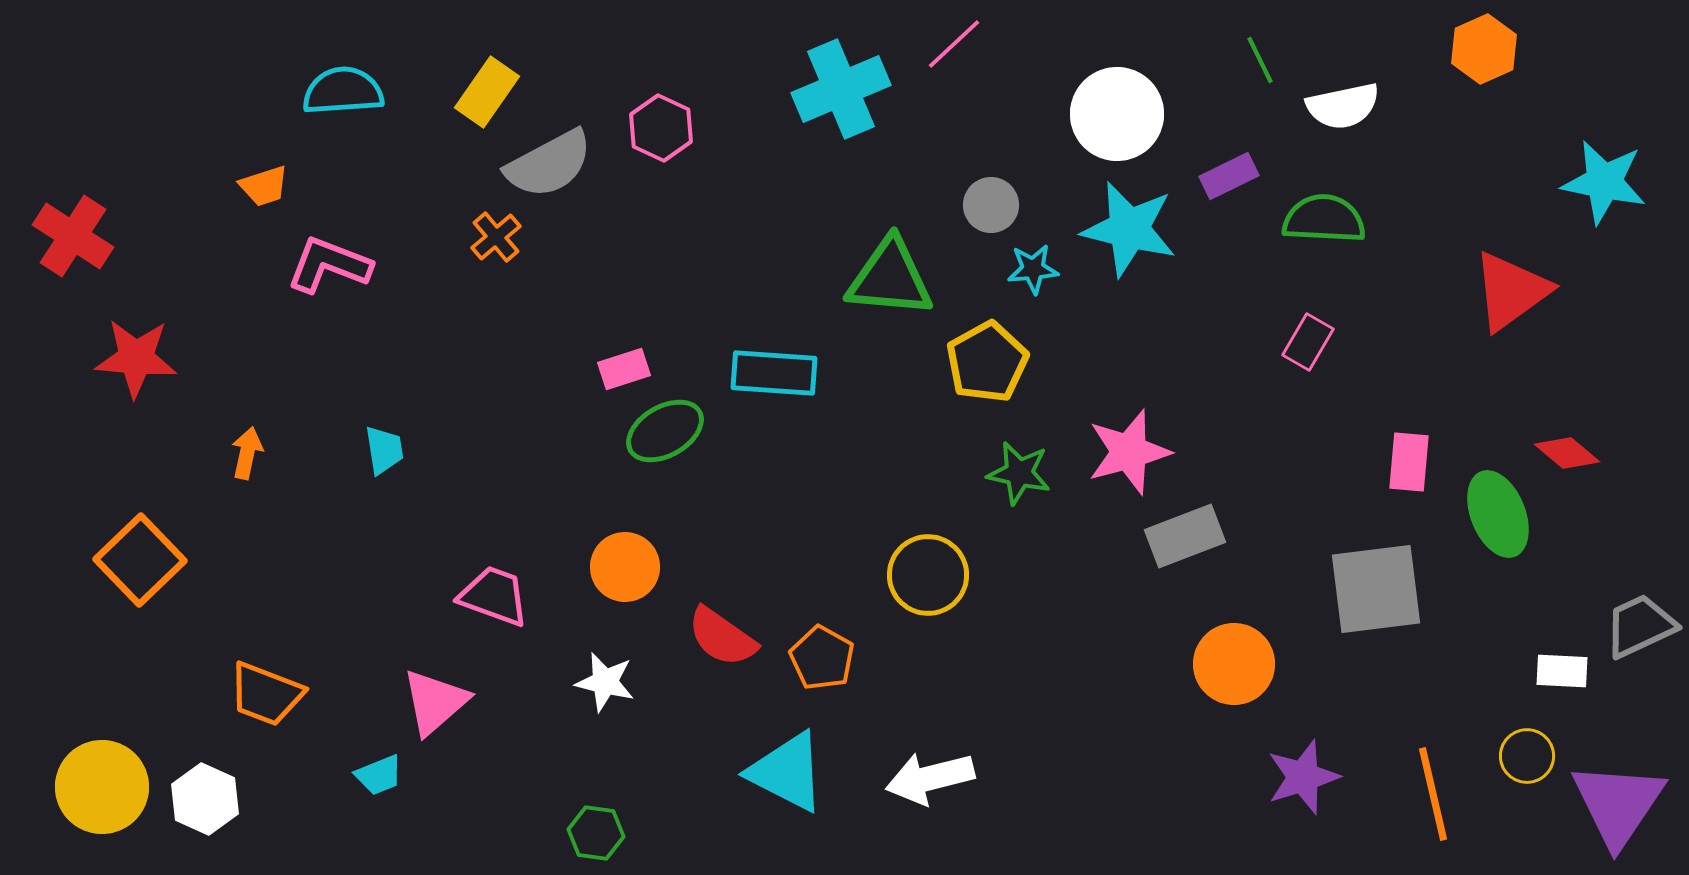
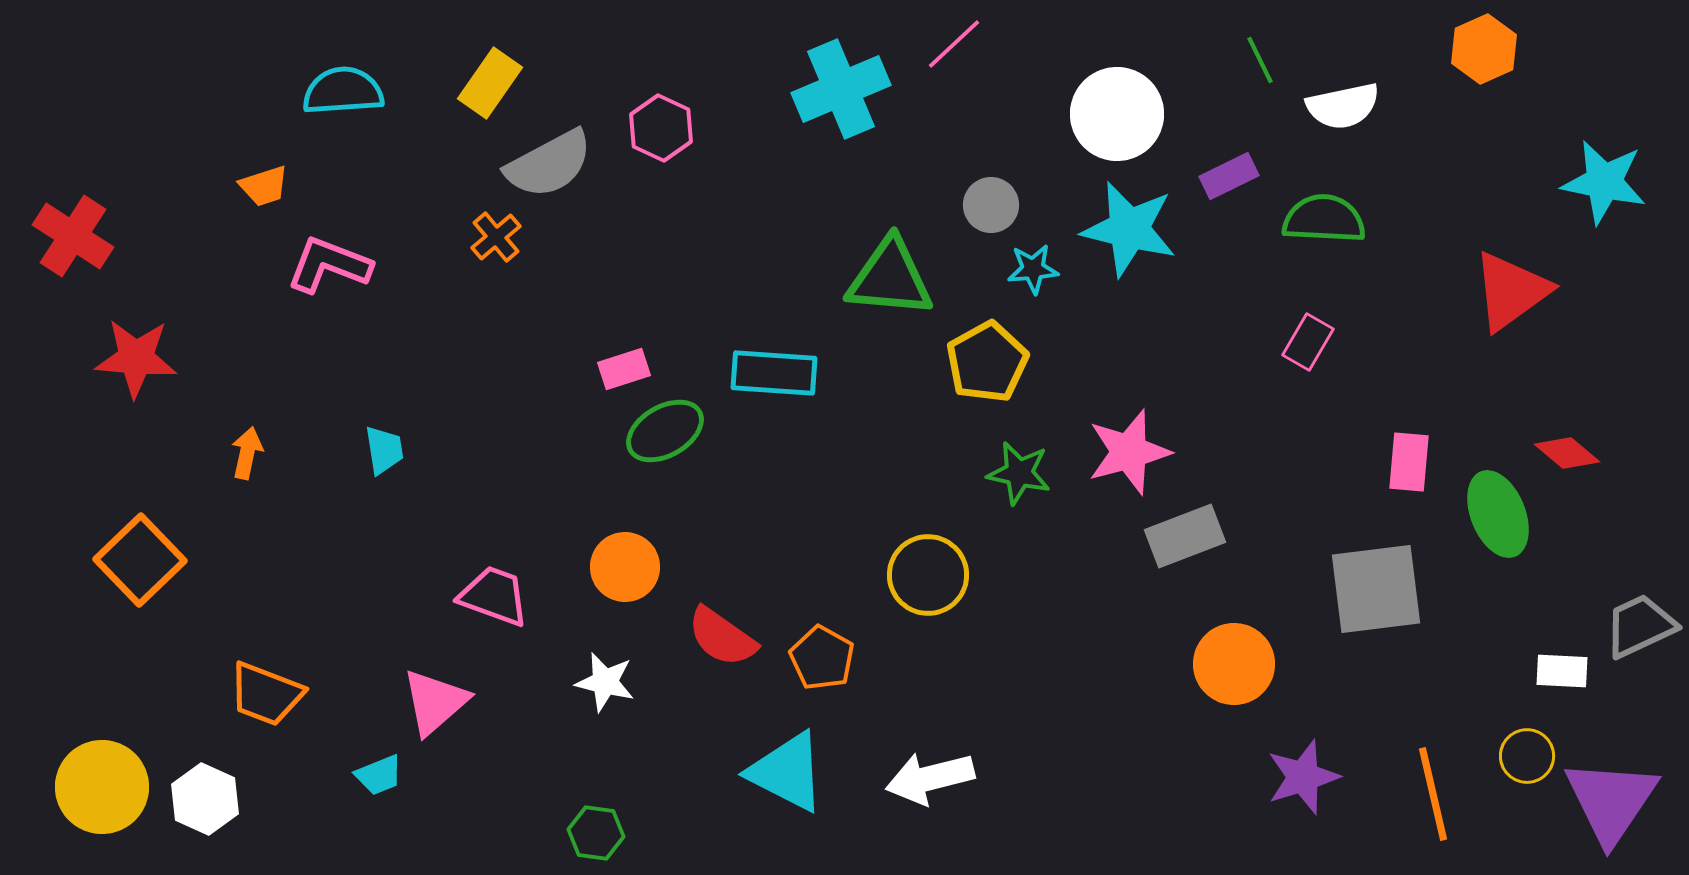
yellow rectangle at (487, 92): moved 3 px right, 9 px up
purple triangle at (1618, 804): moved 7 px left, 3 px up
